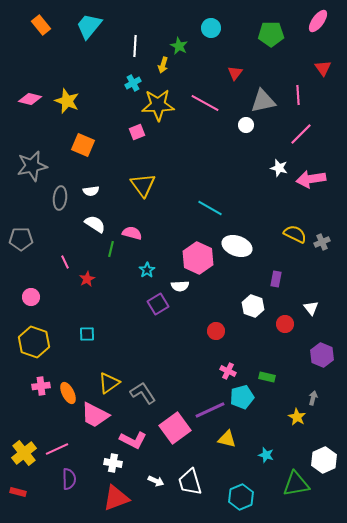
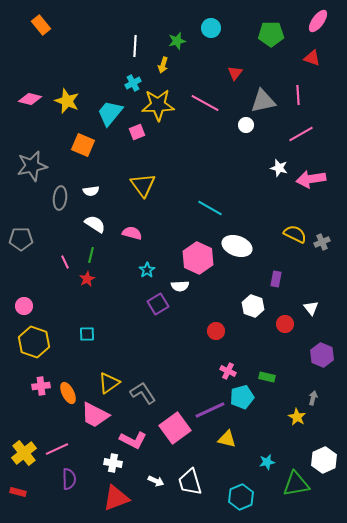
cyan trapezoid at (89, 26): moved 21 px right, 87 px down
green star at (179, 46): moved 2 px left, 5 px up; rotated 30 degrees clockwise
red triangle at (323, 68): moved 11 px left, 10 px up; rotated 36 degrees counterclockwise
pink line at (301, 134): rotated 15 degrees clockwise
green line at (111, 249): moved 20 px left, 6 px down
pink circle at (31, 297): moved 7 px left, 9 px down
cyan star at (266, 455): moved 1 px right, 7 px down; rotated 28 degrees counterclockwise
